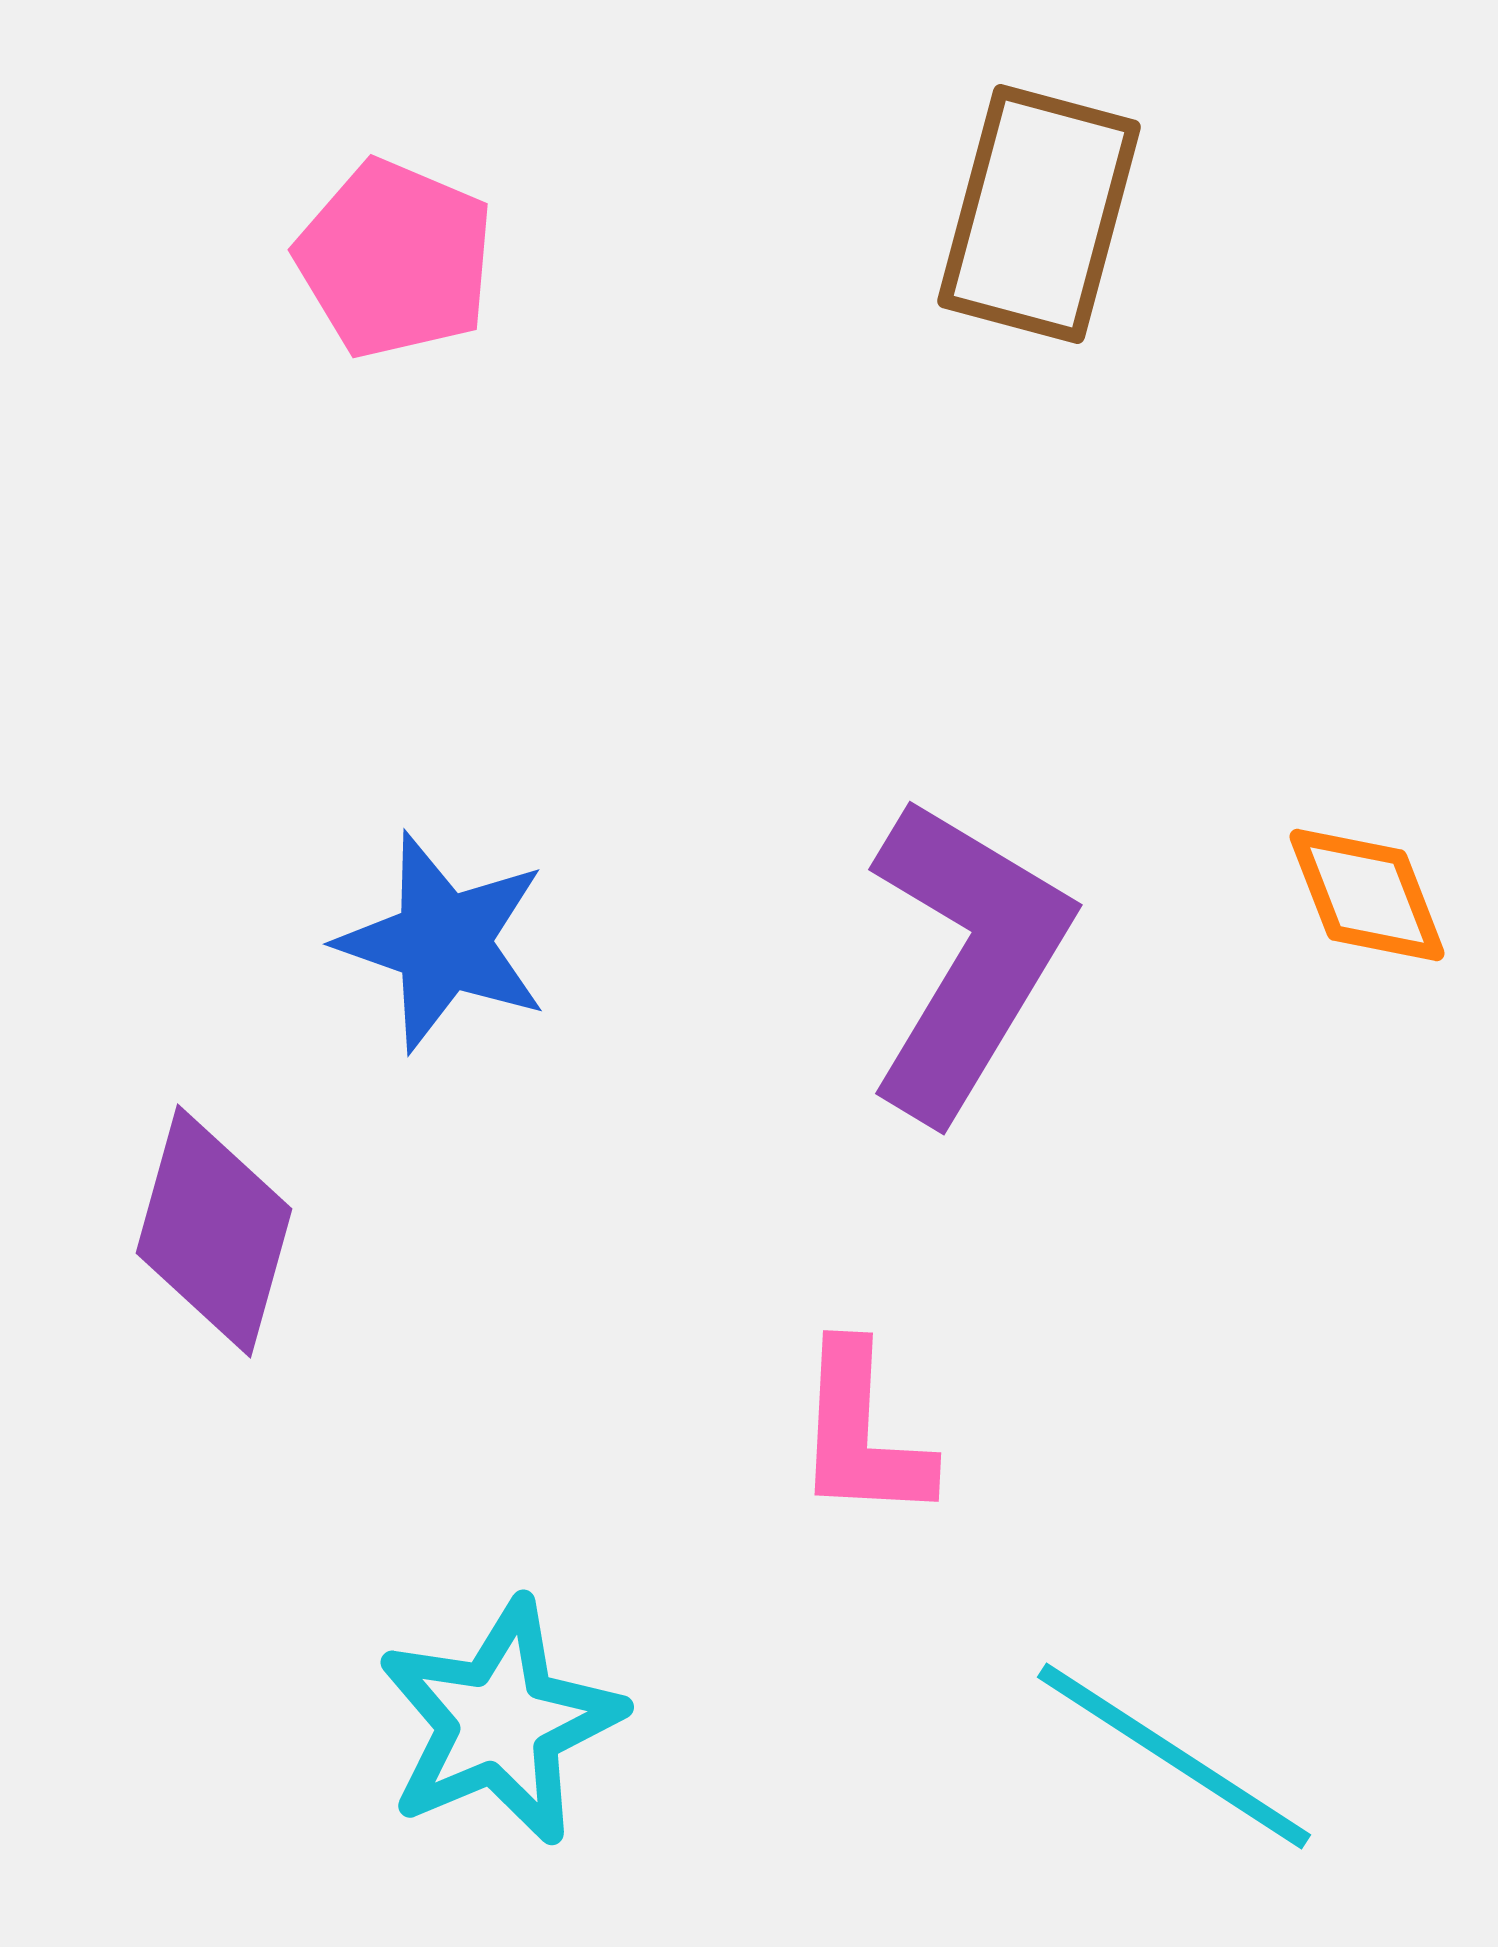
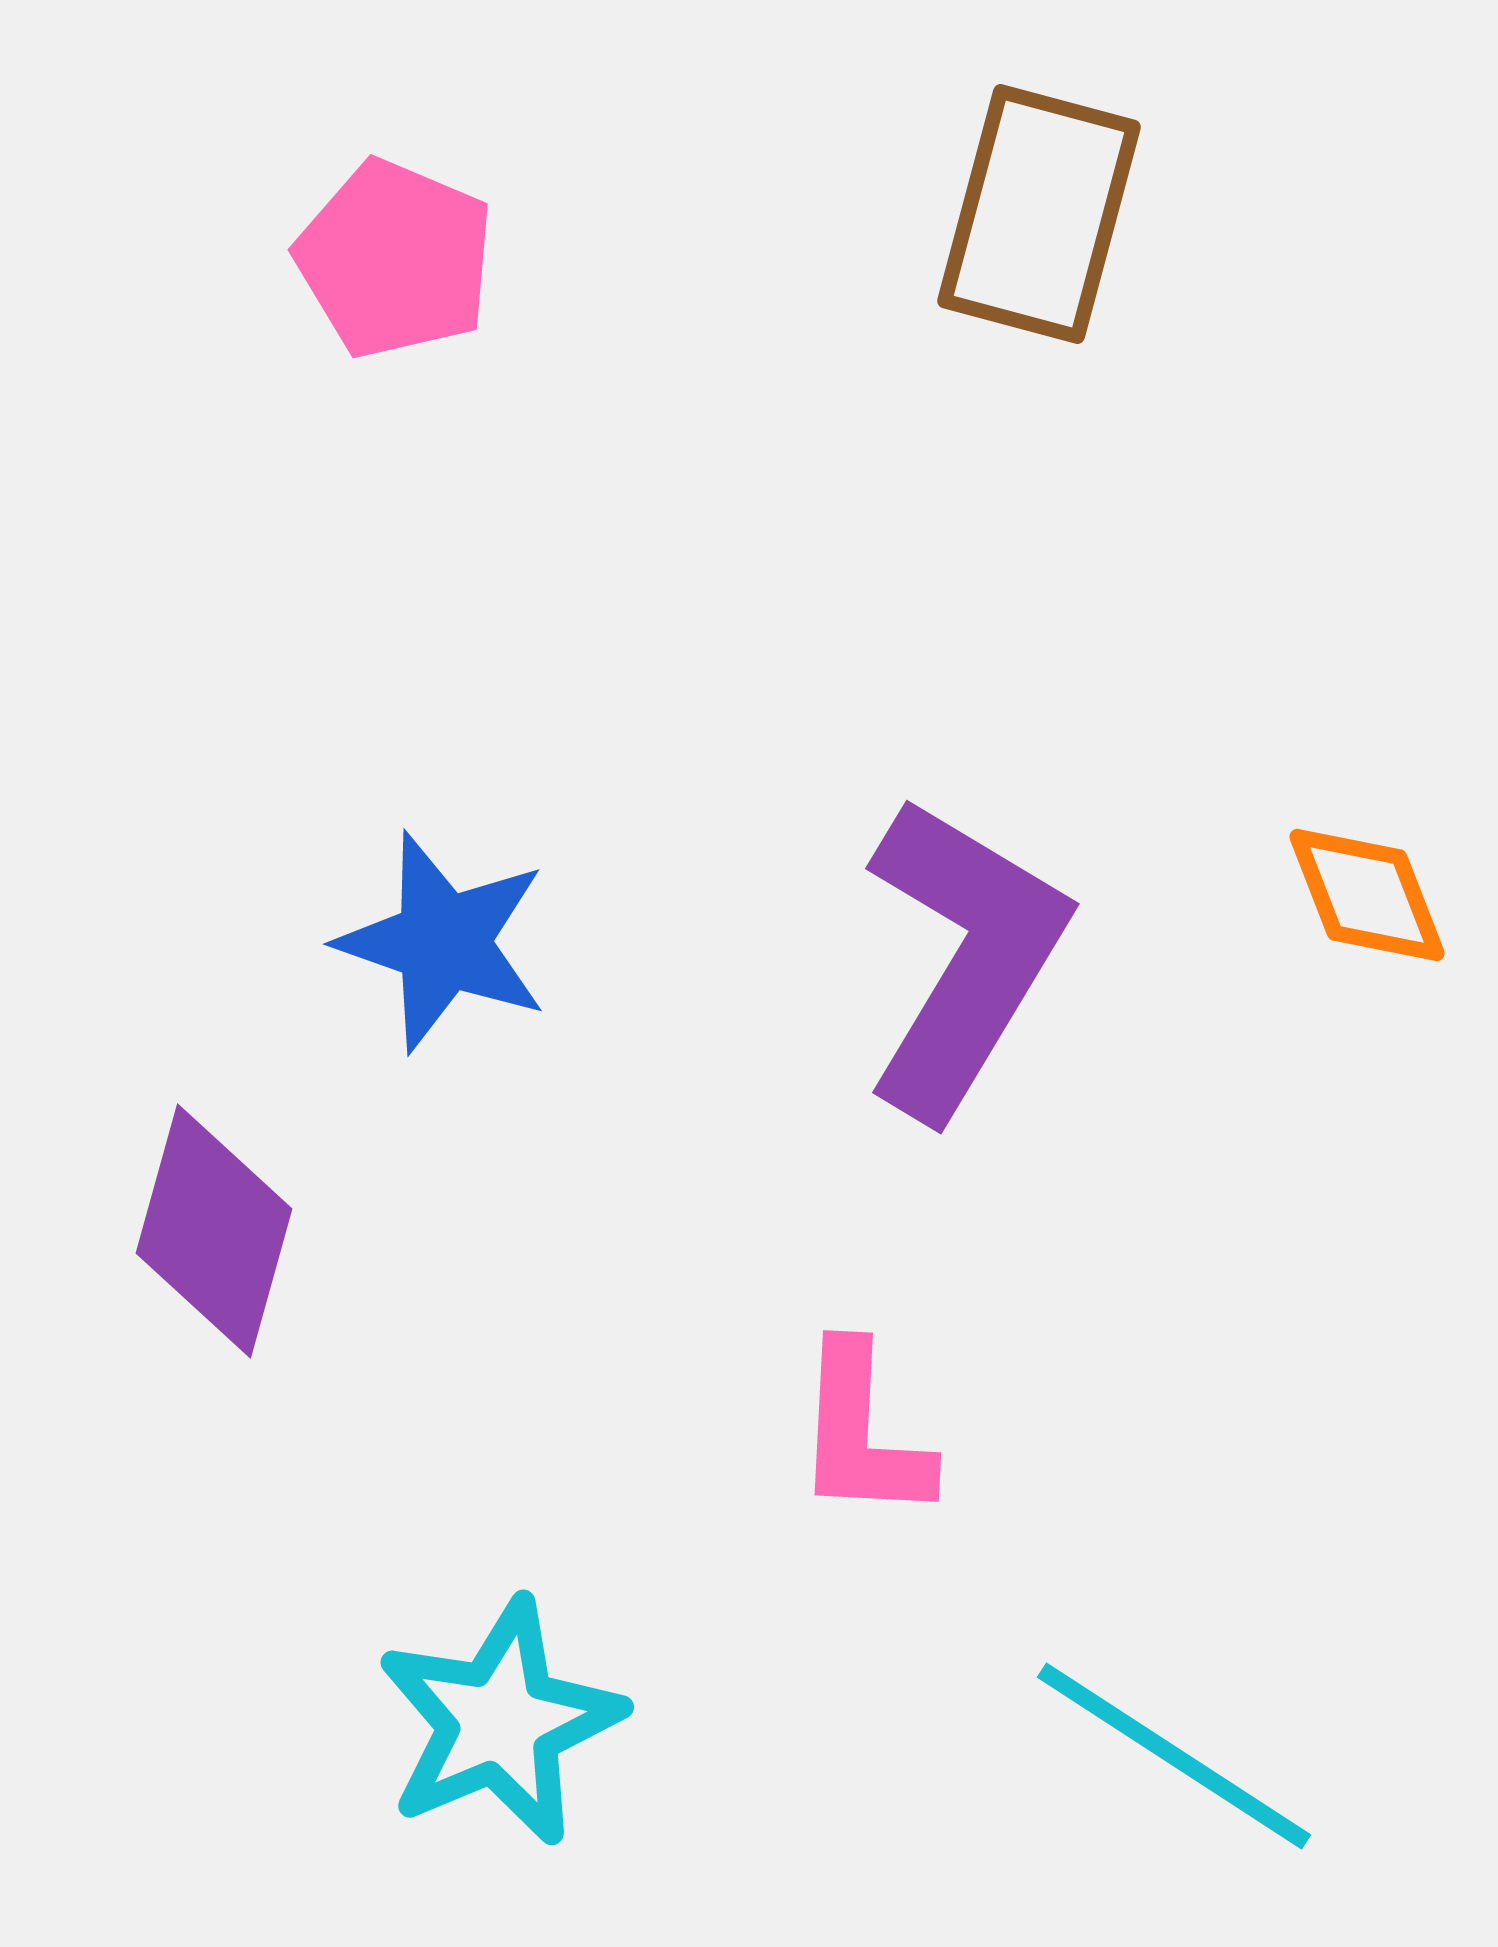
purple L-shape: moved 3 px left, 1 px up
